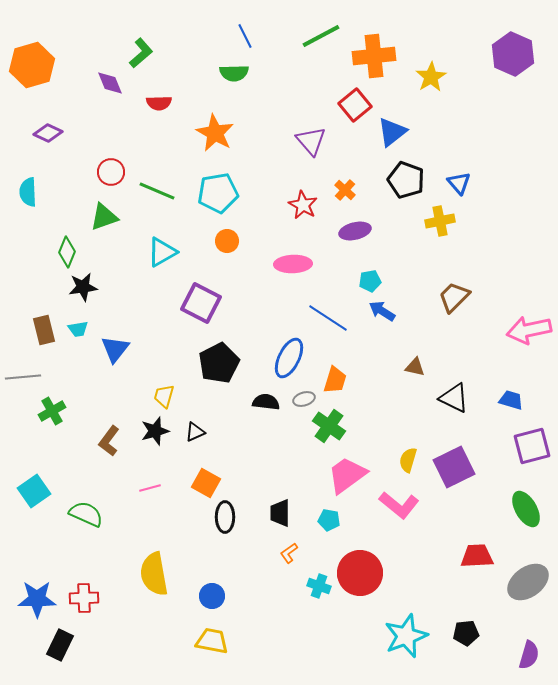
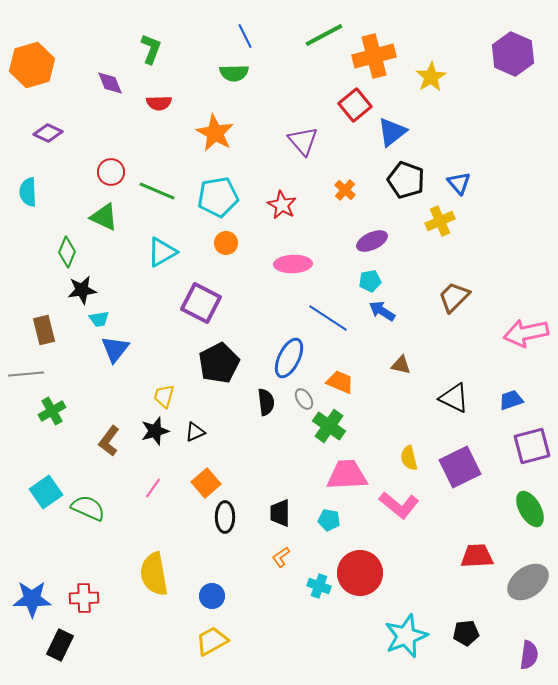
green line at (321, 36): moved 3 px right, 1 px up
green L-shape at (141, 53): moved 10 px right, 4 px up; rotated 28 degrees counterclockwise
orange cross at (374, 56): rotated 9 degrees counterclockwise
purple triangle at (311, 141): moved 8 px left
cyan pentagon at (218, 193): moved 4 px down
red star at (303, 205): moved 21 px left
green triangle at (104, 217): rotated 44 degrees clockwise
yellow cross at (440, 221): rotated 12 degrees counterclockwise
purple ellipse at (355, 231): moved 17 px right, 10 px down; rotated 12 degrees counterclockwise
orange circle at (227, 241): moved 1 px left, 2 px down
black star at (83, 287): moved 1 px left, 3 px down
cyan trapezoid at (78, 329): moved 21 px right, 10 px up
pink arrow at (529, 330): moved 3 px left, 3 px down
brown triangle at (415, 367): moved 14 px left, 2 px up
gray line at (23, 377): moved 3 px right, 3 px up
orange trapezoid at (335, 380): moved 5 px right, 2 px down; rotated 84 degrees counterclockwise
gray ellipse at (304, 399): rotated 75 degrees clockwise
blue trapezoid at (511, 400): rotated 35 degrees counterclockwise
black semicircle at (266, 402): rotated 76 degrees clockwise
yellow semicircle at (408, 460): moved 1 px right, 2 px up; rotated 30 degrees counterclockwise
purple square at (454, 467): moved 6 px right
pink trapezoid at (347, 475): rotated 33 degrees clockwise
orange square at (206, 483): rotated 20 degrees clockwise
pink line at (150, 488): moved 3 px right; rotated 40 degrees counterclockwise
cyan square at (34, 491): moved 12 px right, 1 px down
green ellipse at (526, 509): moved 4 px right
green semicircle at (86, 514): moved 2 px right, 6 px up
orange L-shape at (289, 553): moved 8 px left, 4 px down
blue star at (37, 599): moved 5 px left
yellow trapezoid at (212, 641): rotated 40 degrees counterclockwise
purple semicircle at (529, 655): rotated 8 degrees counterclockwise
